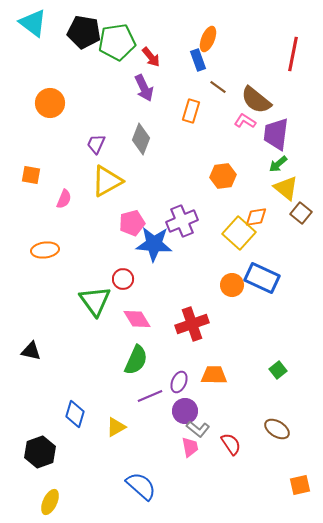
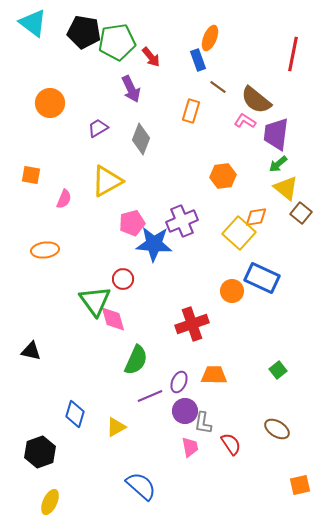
orange ellipse at (208, 39): moved 2 px right, 1 px up
purple arrow at (144, 88): moved 13 px left, 1 px down
purple trapezoid at (96, 144): moved 2 px right, 16 px up; rotated 35 degrees clockwise
orange circle at (232, 285): moved 6 px down
pink diamond at (137, 319): moved 24 px left; rotated 16 degrees clockwise
gray L-shape at (198, 429): moved 5 px right, 6 px up; rotated 60 degrees clockwise
